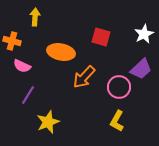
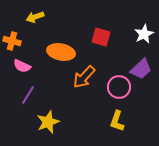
yellow arrow: rotated 114 degrees counterclockwise
yellow L-shape: rotated 10 degrees counterclockwise
